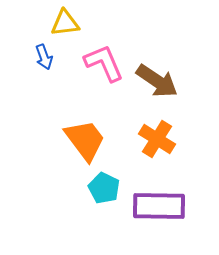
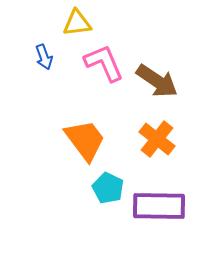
yellow triangle: moved 12 px right
orange cross: rotated 6 degrees clockwise
cyan pentagon: moved 4 px right
